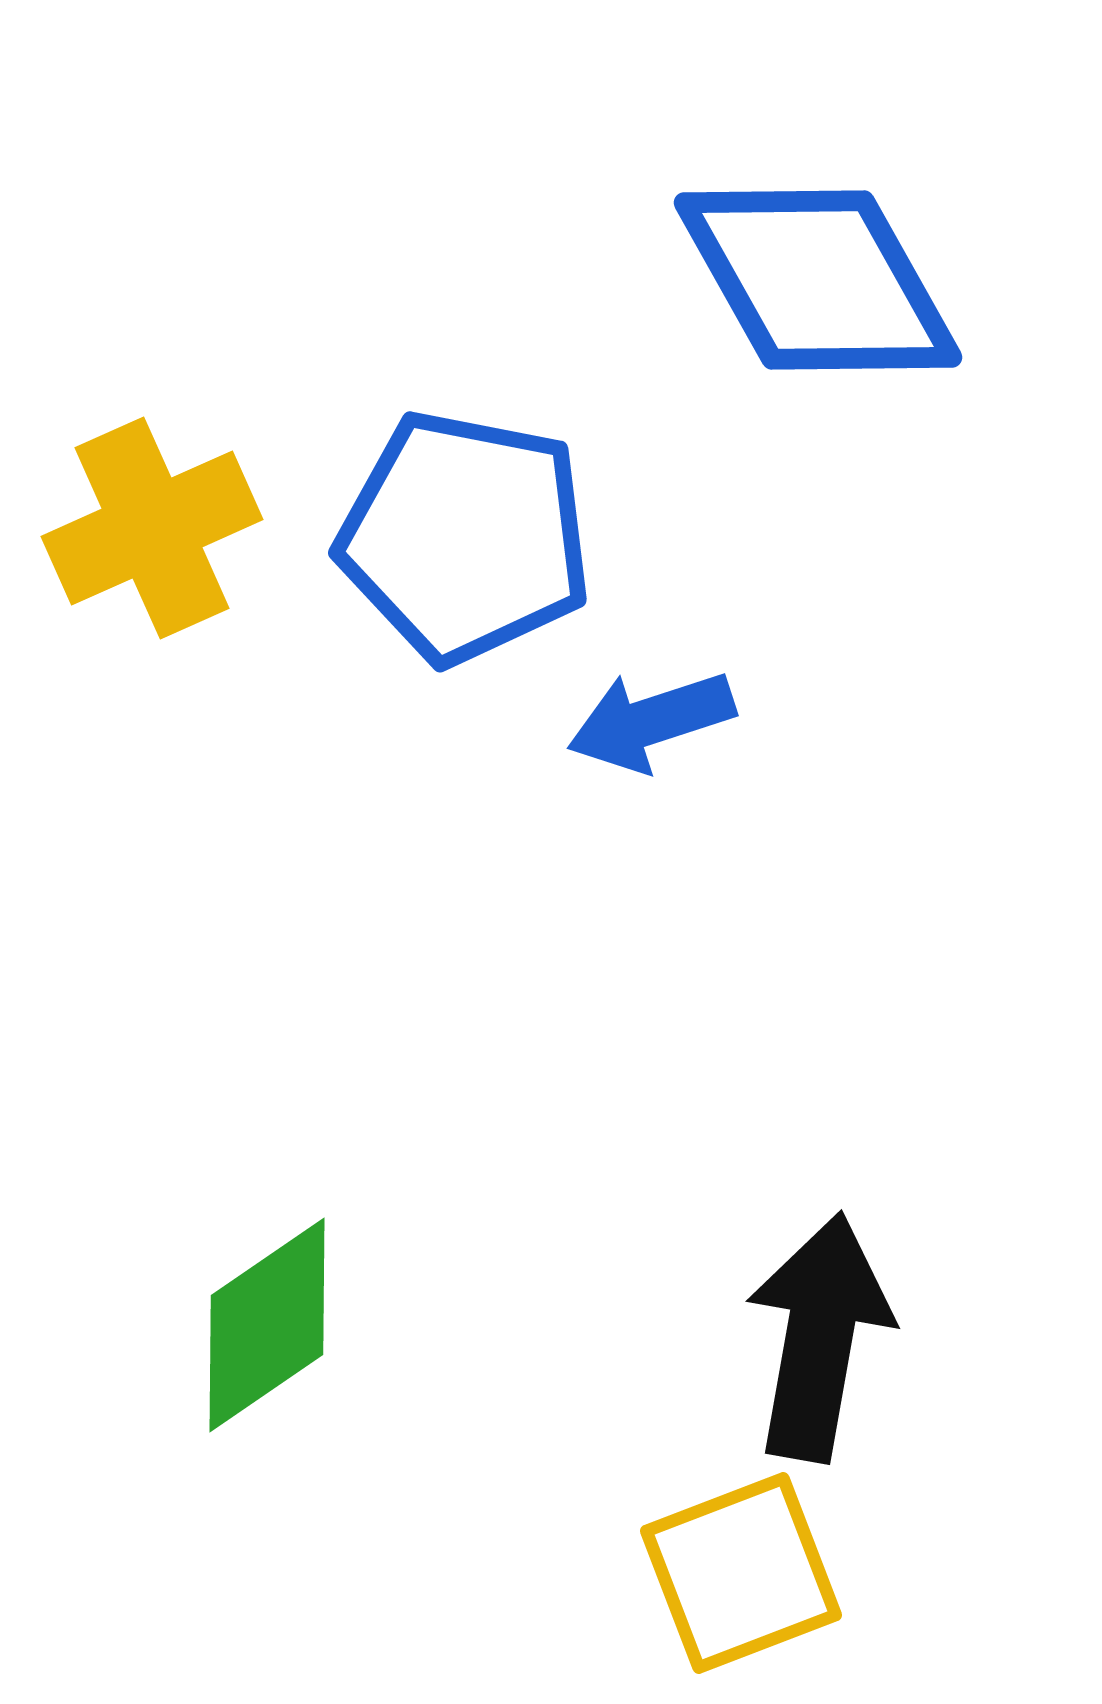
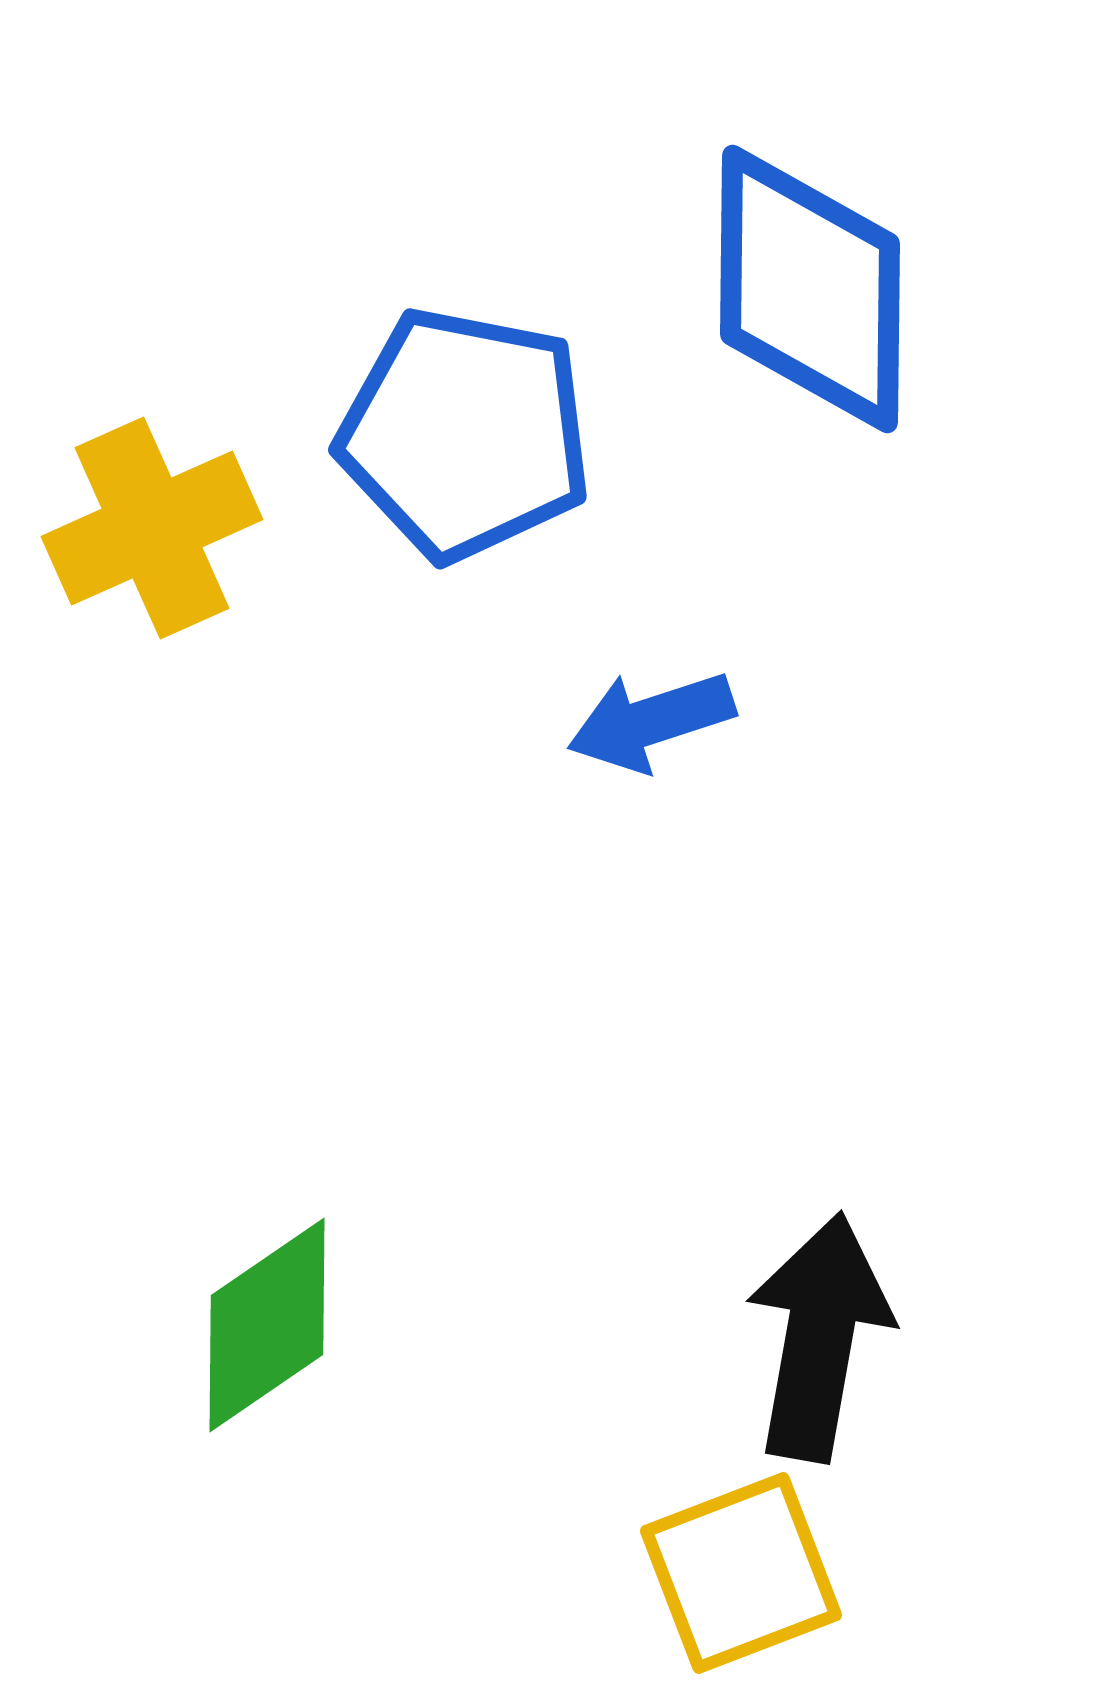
blue diamond: moved 8 px left, 9 px down; rotated 30 degrees clockwise
blue pentagon: moved 103 px up
